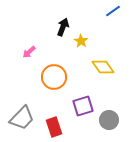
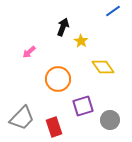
orange circle: moved 4 px right, 2 px down
gray circle: moved 1 px right
